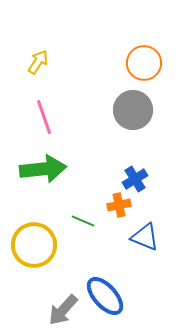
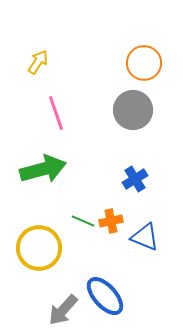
pink line: moved 12 px right, 4 px up
green arrow: rotated 9 degrees counterclockwise
orange cross: moved 8 px left, 16 px down
yellow circle: moved 5 px right, 3 px down
